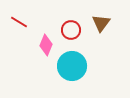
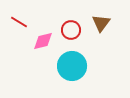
pink diamond: moved 3 px left, 4 px up; rotated 55 degrees clockwise
